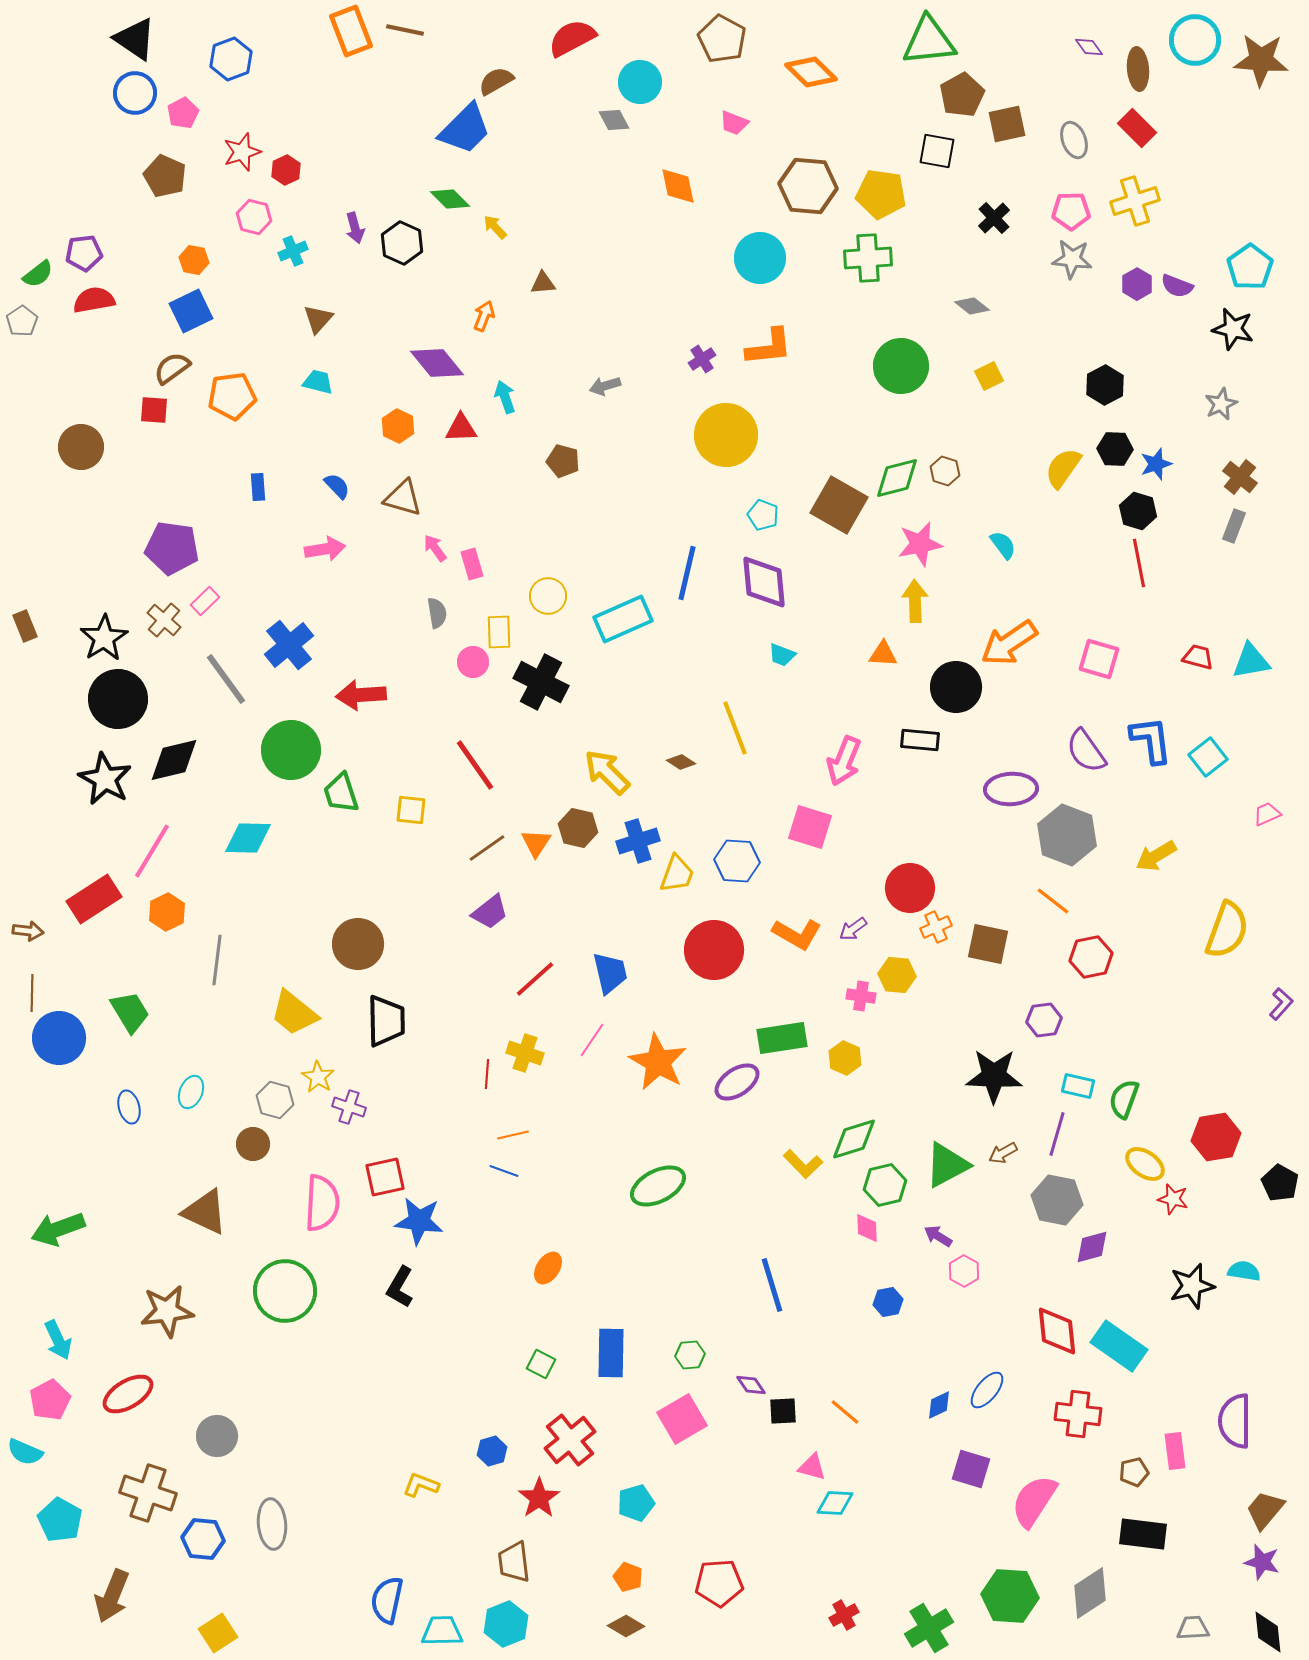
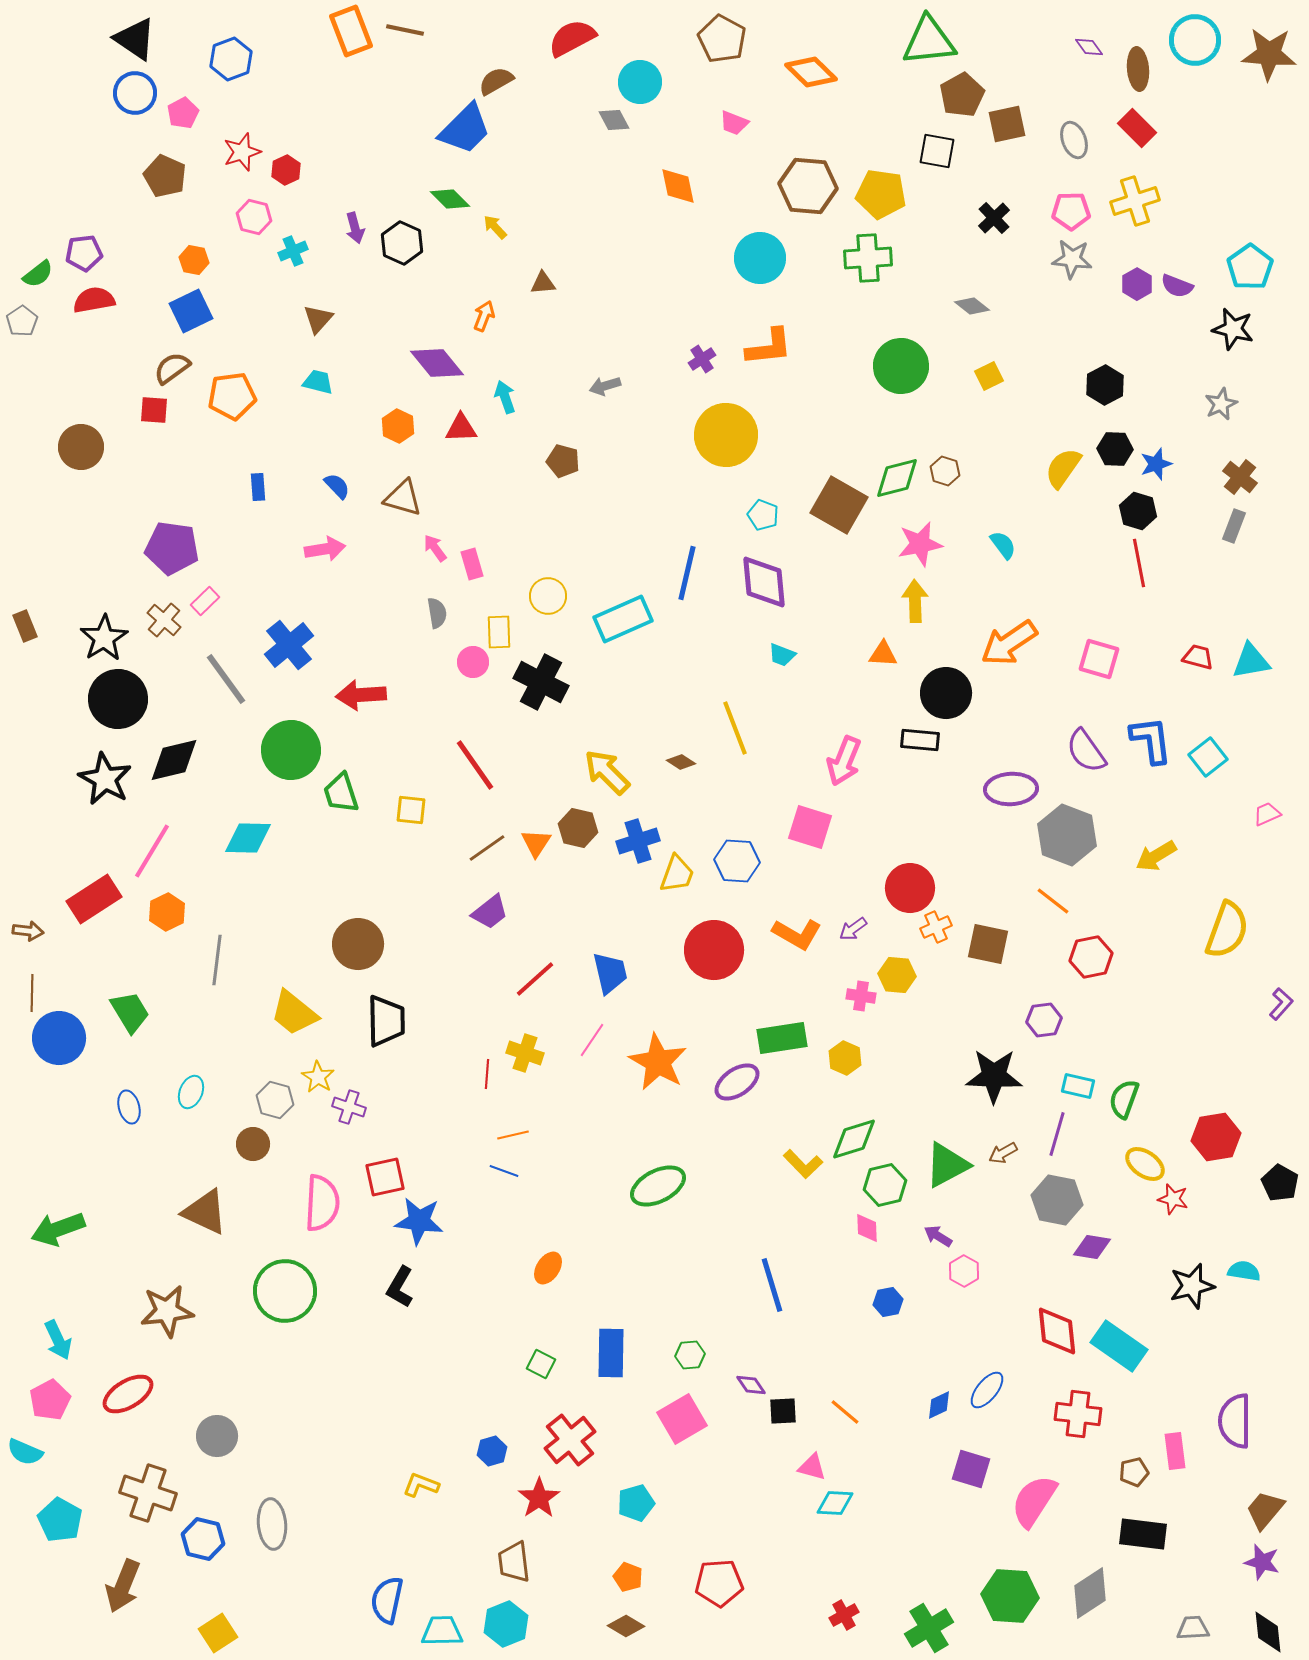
brown star at (1261, 60): moved 8 px right, 6 px up
black circle at (956, 687): moved 10 px left, 6 px down
purple diamond at (1092, 1247): rotated 24 degrees clockwise
blue hexagon at (203, 1539): rotated 9 degrees clockwise
brown arrow at (112, 1596): moved 11 px right, 10 px up
